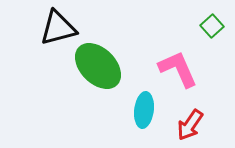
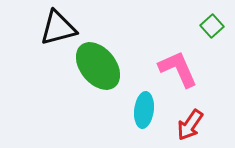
green ellipse: rotated 6 degrees clockwise
